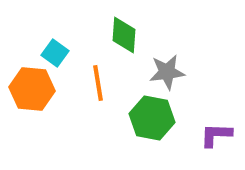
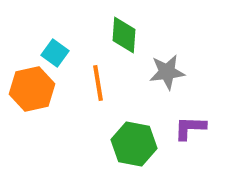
orange hexagon: rotated 18 degrees counterclockwise
green hexagon: moved 18 px left, 26 px down
purple L-shape: moved 26 px left, 7 px up
